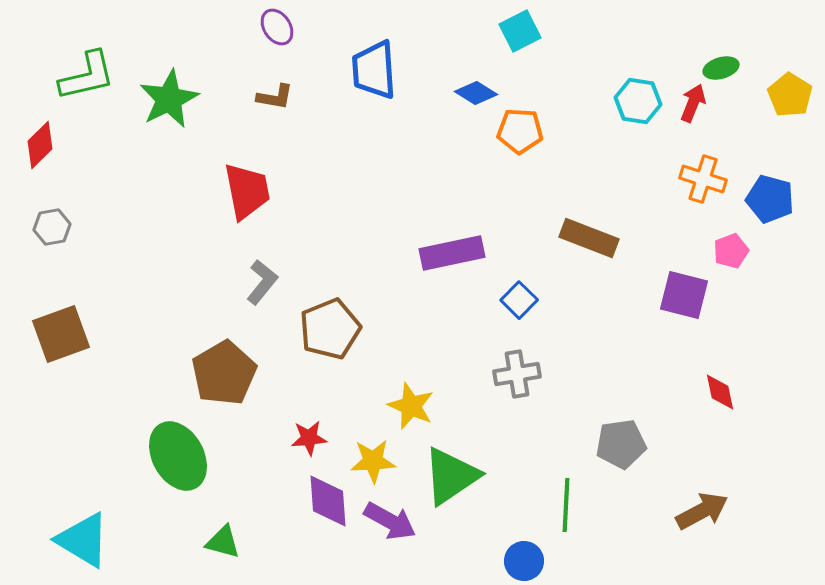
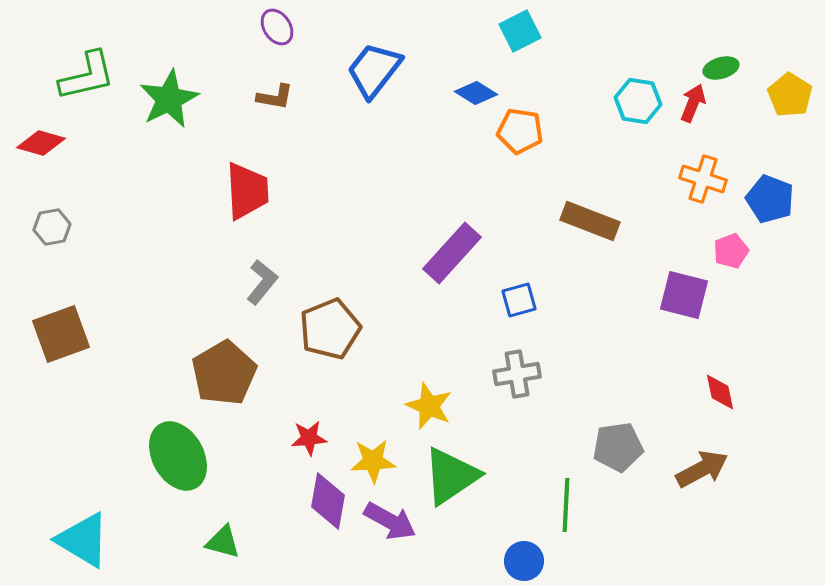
blue trapezoid at (374, 70): rotated 42 degrees clockwise
orange pentagon at (520, 131): rotated 6 degrees clockwise
red diamond at (40, 145): moved 1 px right, 2 px up; rotated 60 degrees clockwise
red trapezoid at (247, 191): rotated 8 degrees clockwise
blue pentagon at (770, 199): rotated 6 degrees clockwise
brown rectangle at (589, 238): moved 1 px right, 17 px up
purple rectangle at (452, 253): rotated 36 degrees counterclockwise
blue square at (519, 300): rotated 30 degrees clockwise
yellow star at (411, 406): moved 18 px right
gray pentagon at (621, 444): moved 3 px left, 3 px down
purple diamond at (328, 501): rotated 14 degrees clockwise
brown arrow at (702, 511): moved 42 px up
